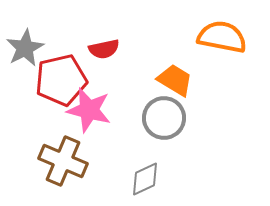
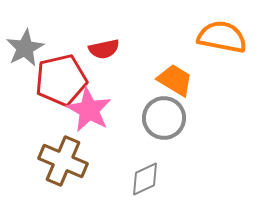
pink star: rotated 15 degrees clockwise
